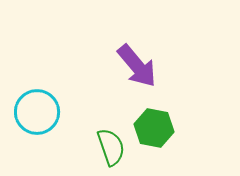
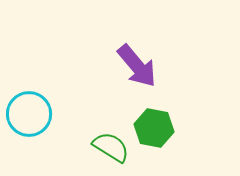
cyan circle: moved 8 px left, 2 px down
green semicircle: rotated 39 degrees counterclockwise
